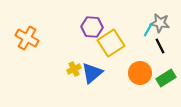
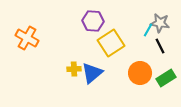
purple hexagon: moved 1 px right, 6 px up
yellow cross: rotated 24 degrees clockwise
